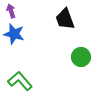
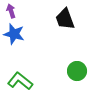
green circle: moved 4 px left, 14 px down
green L-shape: rotated 10 degrees counterclockwise
